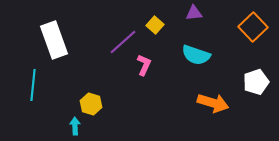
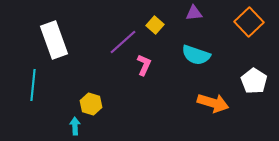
orange square: moved 4 px left, 5 px up
white pentagon: moved 2 px left, 1 px up; rotated 20 degrees counterclockwise
